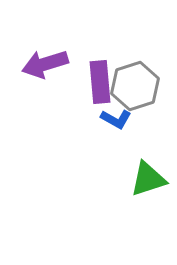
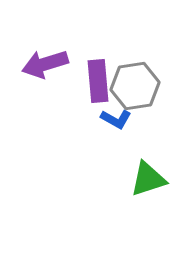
purple rectangle: moved 2 px left, 1 px up
gray hexagon: rotated 9 degrees clockwise
